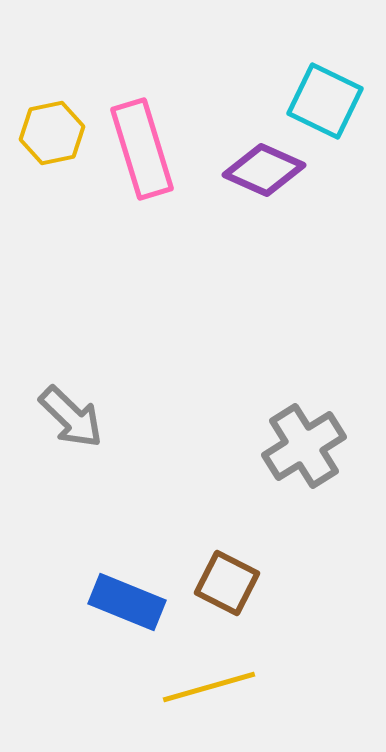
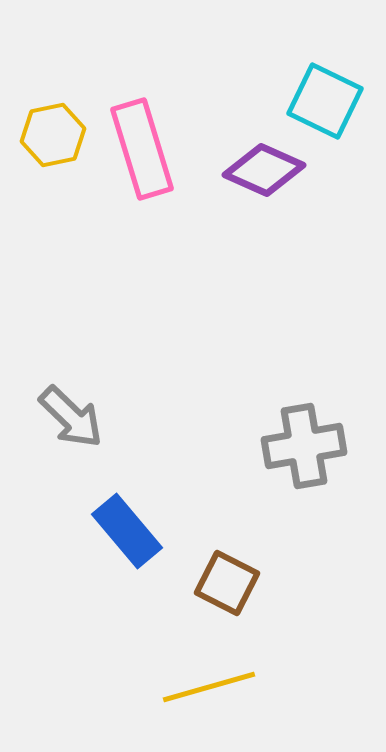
yellow hexagon: moved 1 px right, 2 px down
gray cross: rotated 22 degrees clockwise
blue rectangle: moved 71 px up; rotated 28 degrees clockwise
